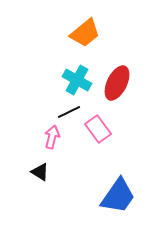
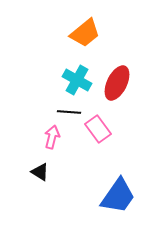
black line: rotated 30 degrees clockwise
